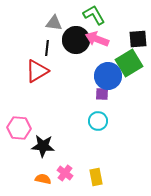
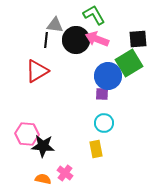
gray triangle: moved 1 px right, 2 px down
black line: moved 1 px left, 8 px up
cyan circle: moved 6 px right, 2 px down
pink hexagon: moved 8 px right, 6 px down
yellow rectangle: moved 28 px up
